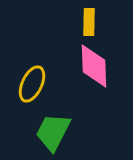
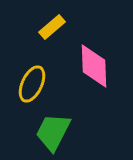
yellow rectangle: moved 37 px left, 5 px down; rotated 48 degrees clockwise
